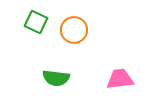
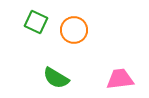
green semicircle: rotated 24 degrees clockwise
